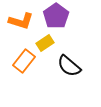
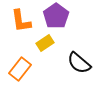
orange L-shape: rotated 65 degrees clockwise
orange rectangle: moved 4 px left, 8 px down
black semicircle: moved 10 px right, 3 px up
